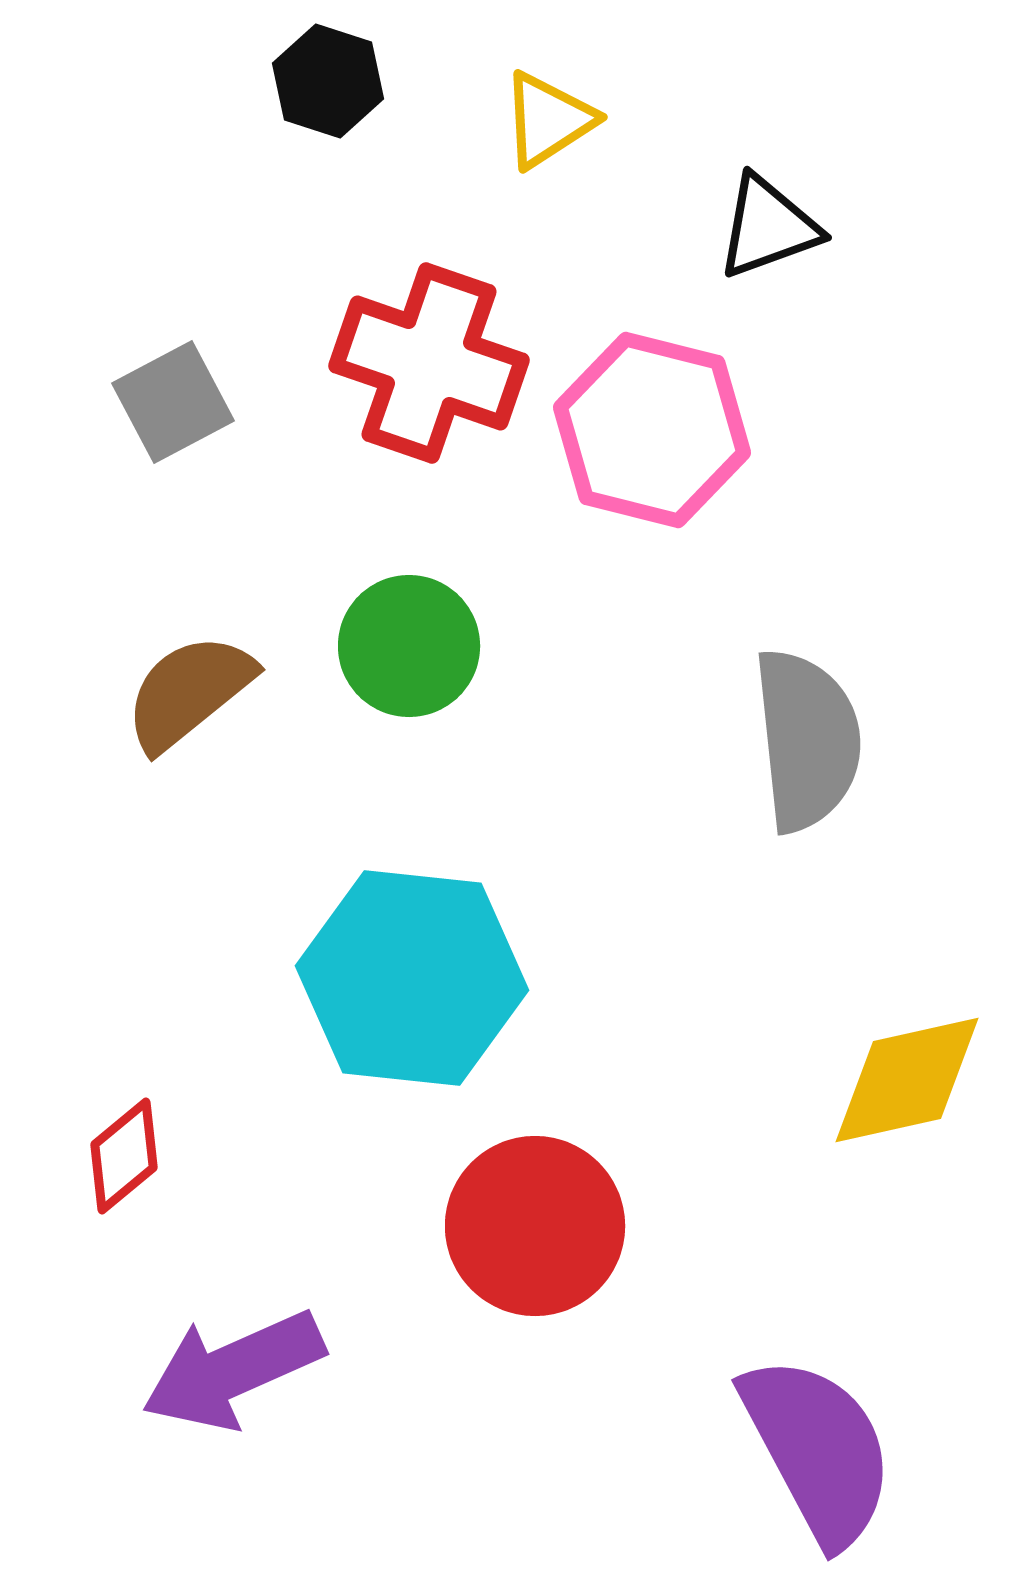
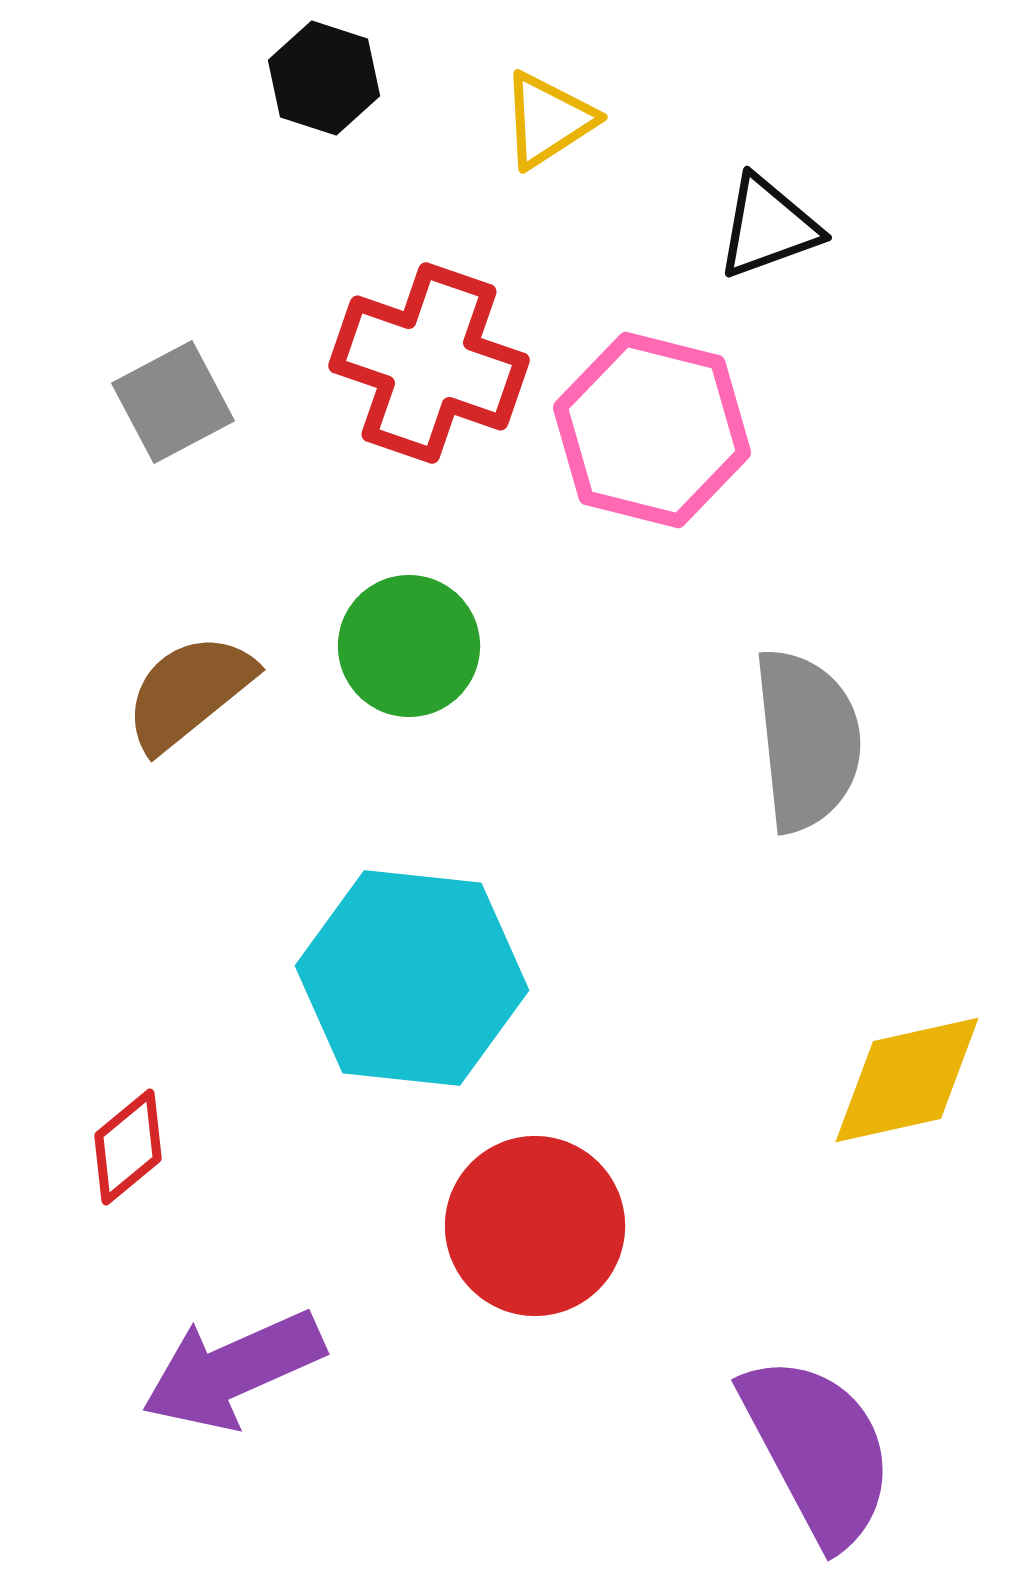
black hexagon: moved 4 px left, 3 px up
red diamond: moved 4 px right, 9 px up
